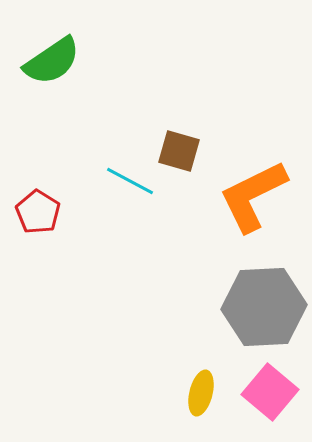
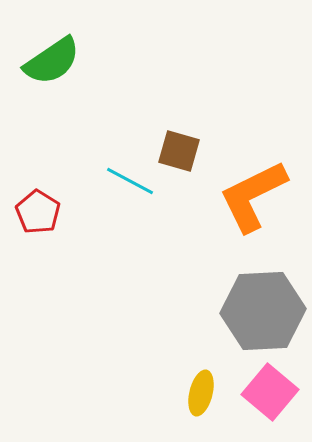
gray hexagon: moved 1 px left, 4 px down
